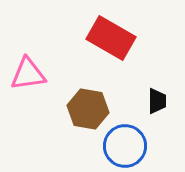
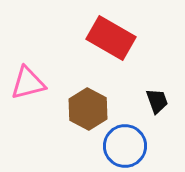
pink triangle: moved 9 px down; rotated 6 degrees counterclockwise
black trapezoid: rotated 20 degrees counterclockwise
brown hexagon: rotated 18 degrees clockwise
